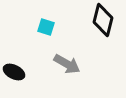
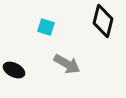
black diamond: moved 1 px down
black ellipse: moved 2 px up
